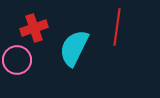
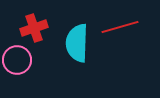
red line: moved 3 px right; rotated 66 degrees clockwise
cyan semicircle: moved 3 px right, 5 px up; rotated 24 degrees counterclockwise
